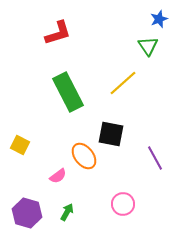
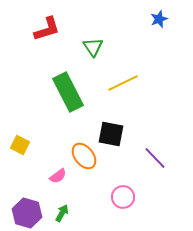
red L-shape: moved 11 px left, 4 px up
green triangle: moved 55 px left, 1 px down
yellow line: rotated 16 degrees clockwise
purple line: rotated 15 degrees counterclockwise
pink circle: moved 7 px up
green arrow: moved 5 px left, 1 px down
